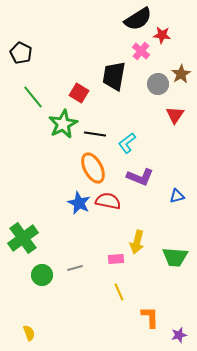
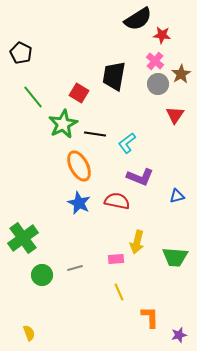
pink cross: moved 14 px right, 10 px down
orange ellipse: moved 14 px left, 2 px up
red semicircle: moved 9 px right
